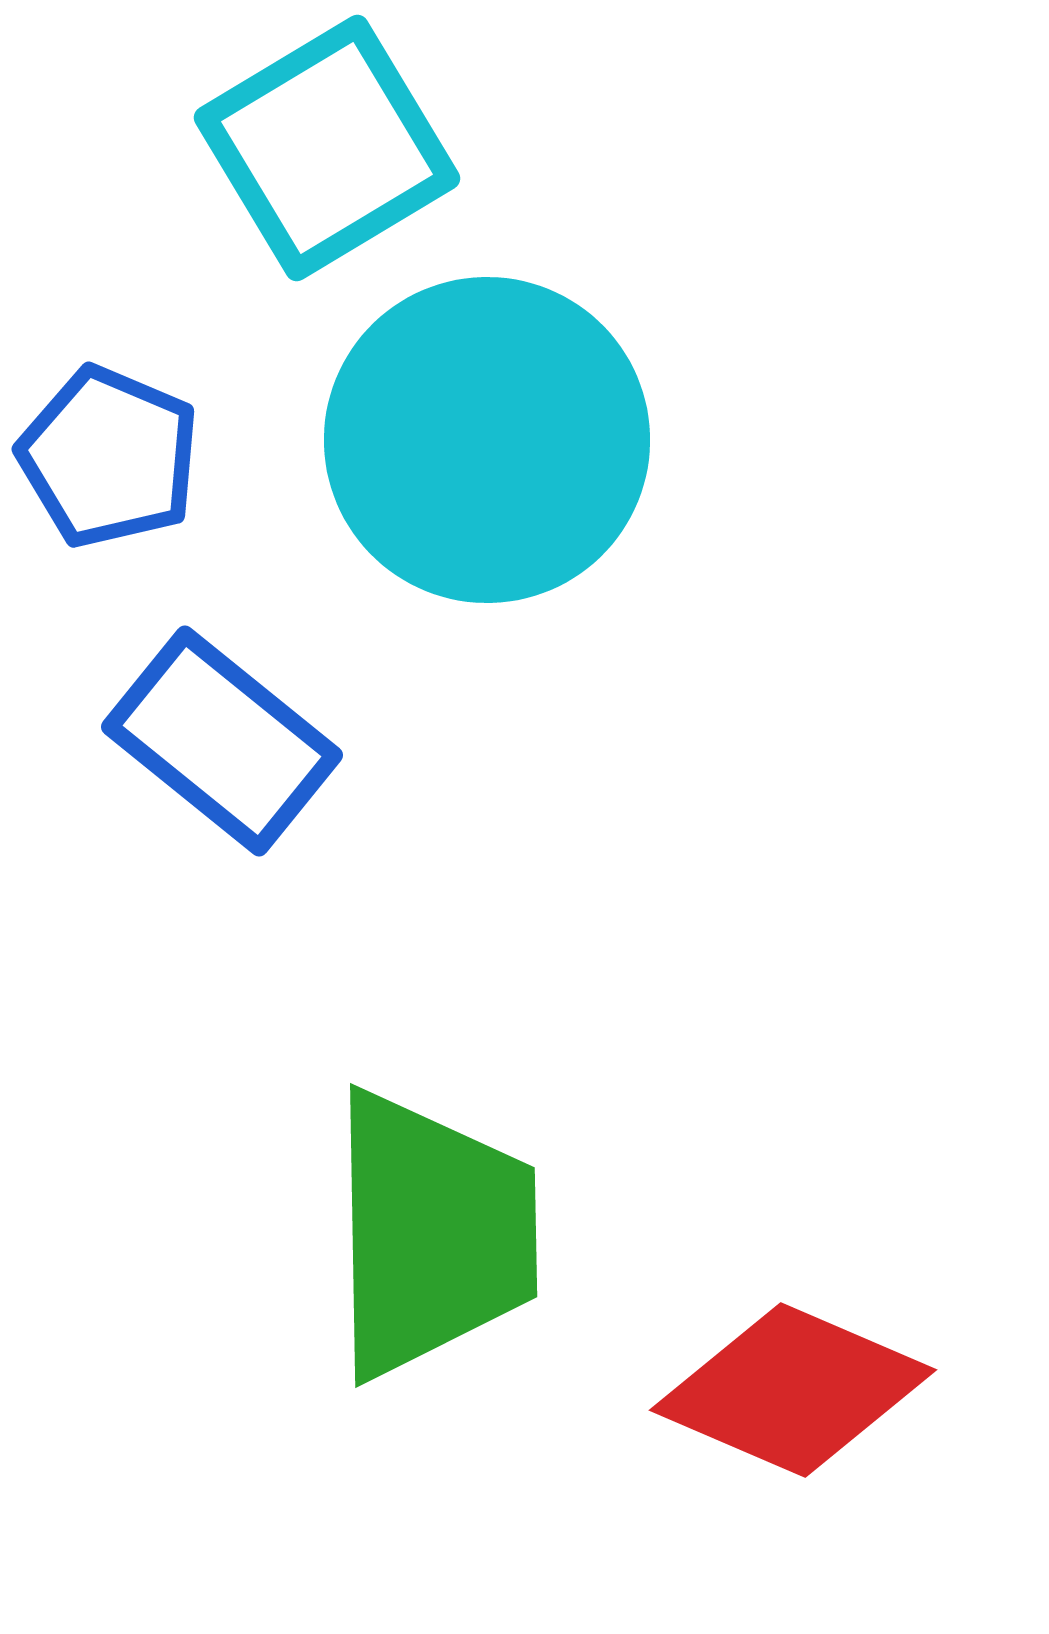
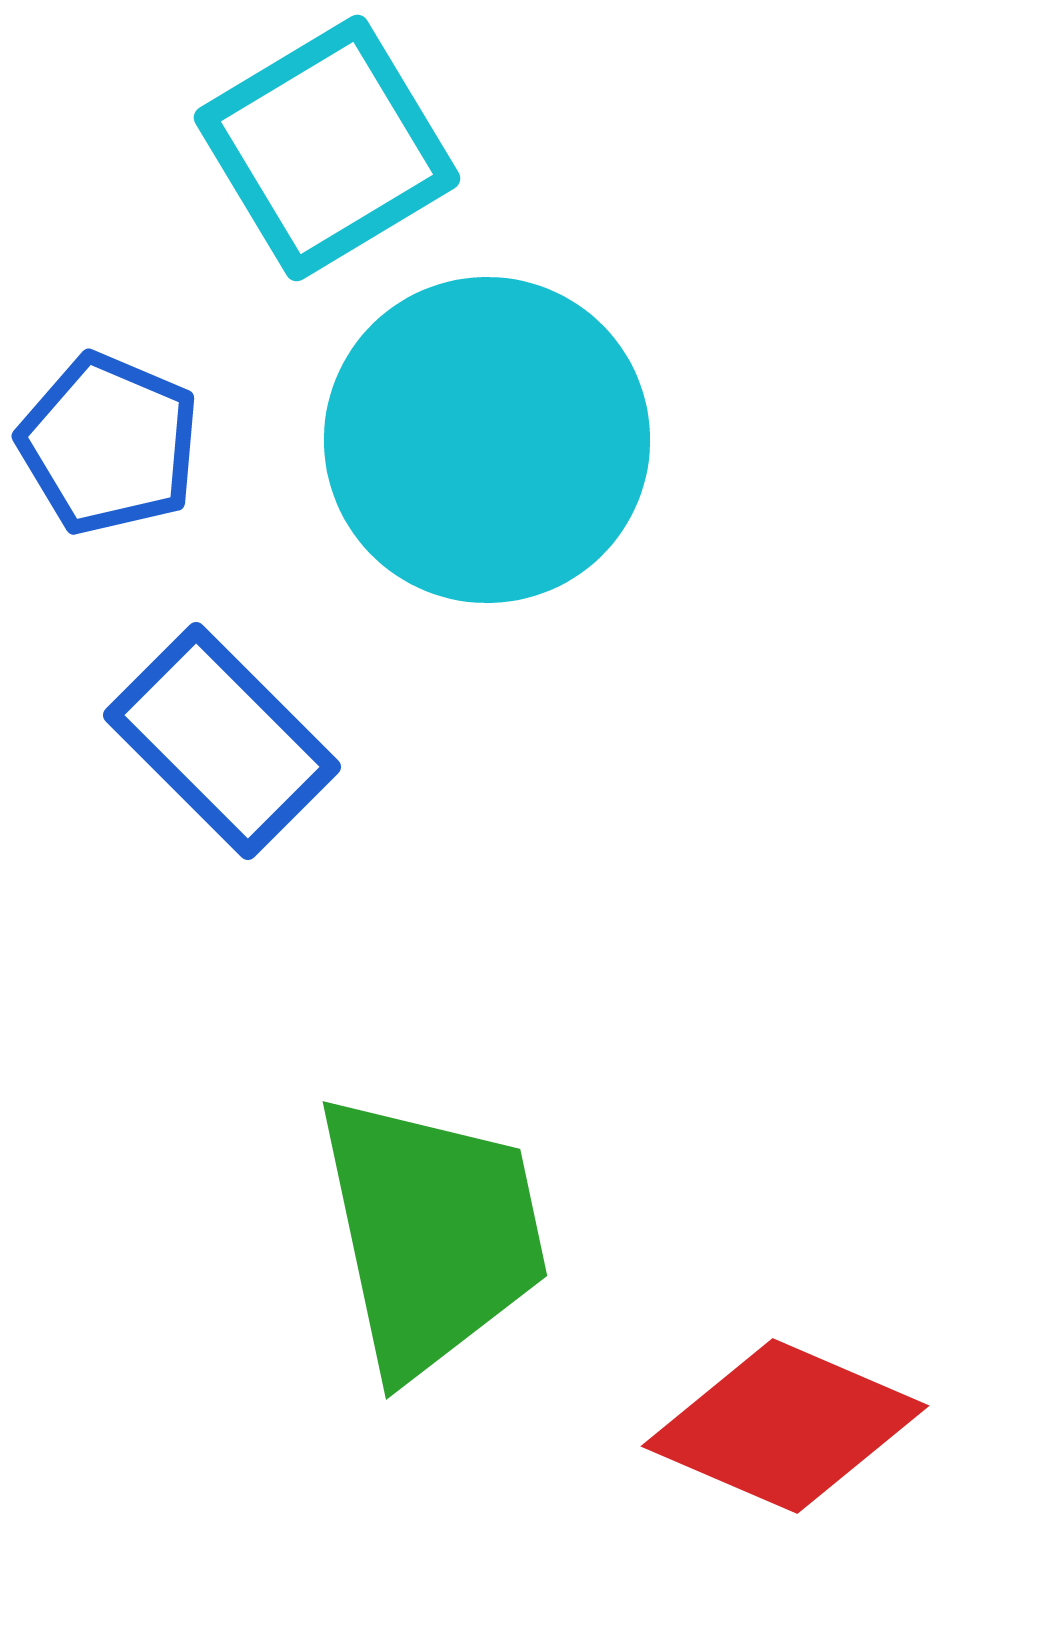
blue pentagon: moved 13 px up
blue rectangle: rotated 6 degrees clockwise
green trapezoid: rotated 11 degrees counterclockwise
red diamond: moved 8 px left, 36 px down
